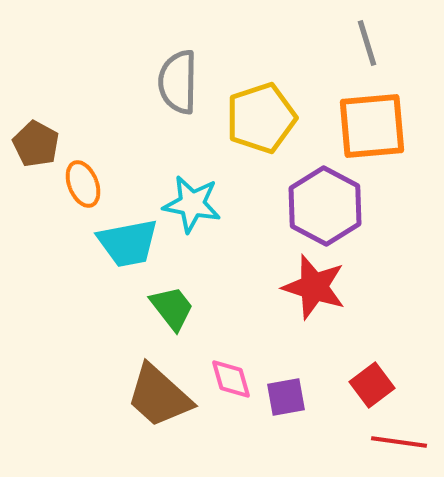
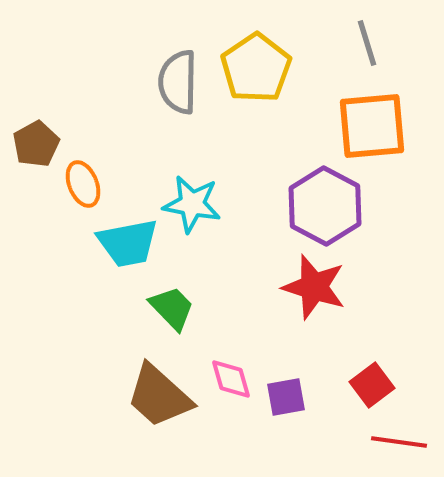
yellow pentagon: moved 5 px left, 50 px up; rotated 16 degrees counterclockwise
brown pentagon: rotated 15 degrees clockwise
green trapezoid: rotated 6 degrees counterclockwise
